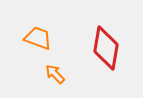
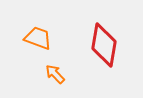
red diamond: moved 2 px left, 3 px up
